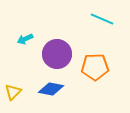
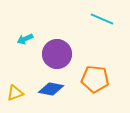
orange pentagon: moved 12 px down; rotated 8 degrees clockwise
yellow triangle: moved 2 px right, 1 px down; rotated 24 degrees clockwise
